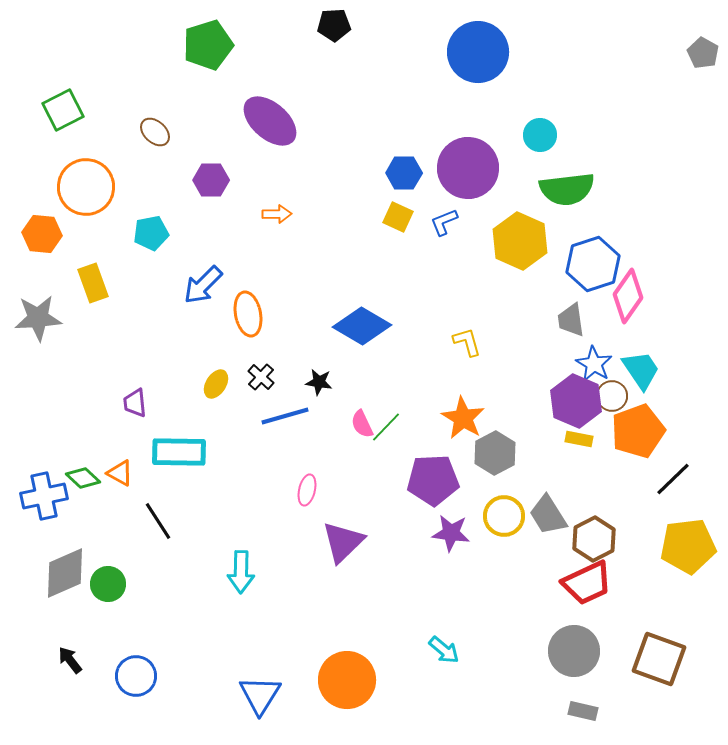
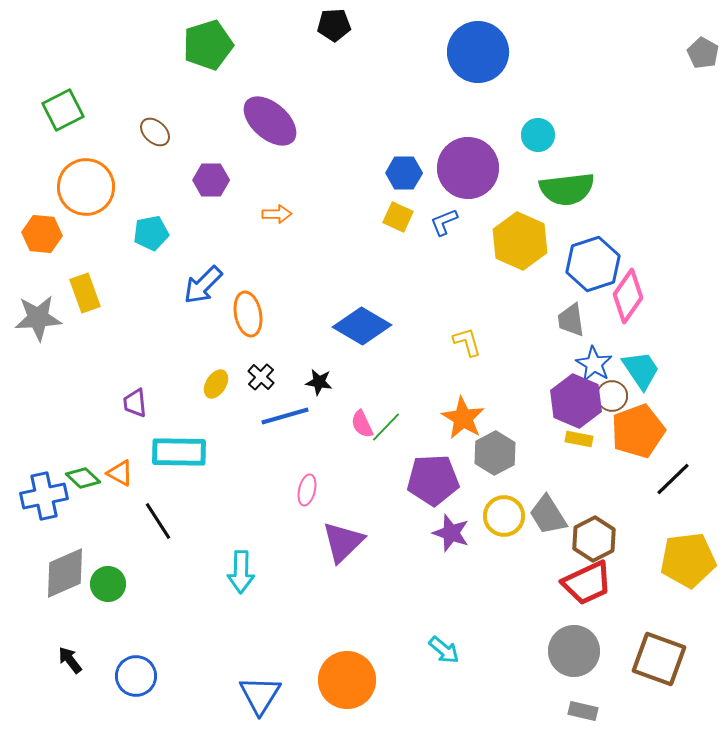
cyan circle at (540, 135): moved 2 px left
yellow rectangle at (93, 283): moved 8 px left, 10 px down
purple star at (451, 533): rotated 12 degrees clockwise
yellow pentagon at (688, 546): moved 14 px down
